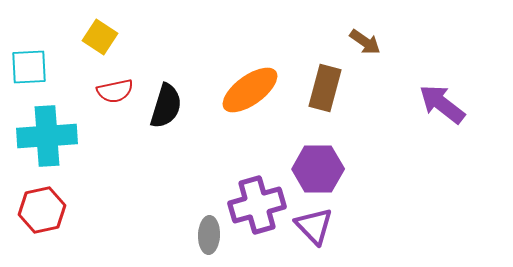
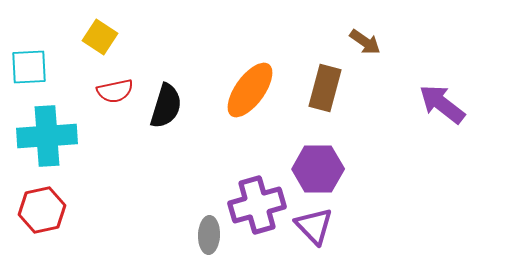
orange ellipse: rotated 18 degrees counterclockwise
